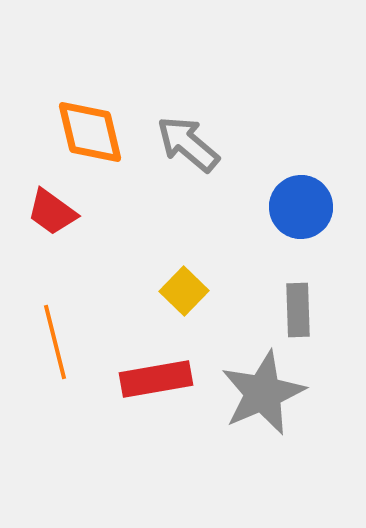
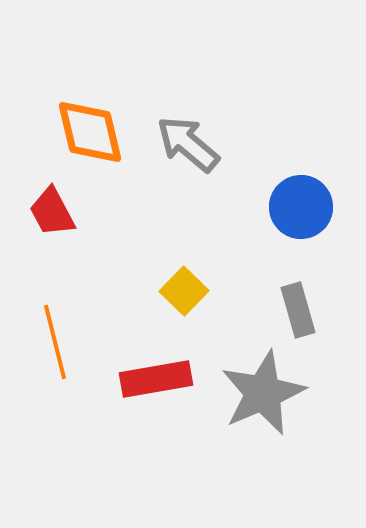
red trapezoid: rotated 26 degrees clockwise
gray rectangle: rotated 14 degrees counterclockwise
